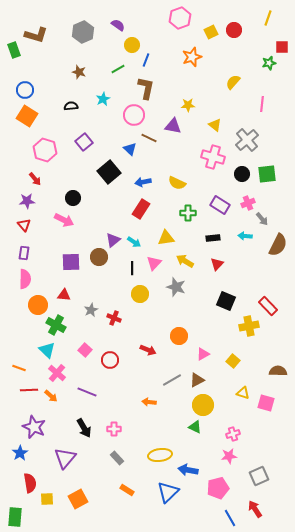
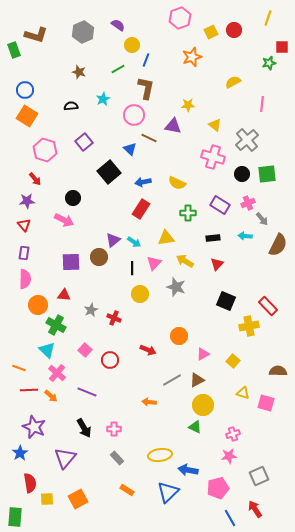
yellow semicircle at (233, 82): rotated 21 degrees clockwise
